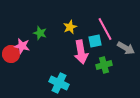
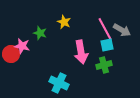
yellow star: moved 6 px left, 5 px up; rotated 24 degrees counterclockwise
cyan square: moved 12 px right, 4 px down
gray arrow: moved 4 px left, 18 px up
